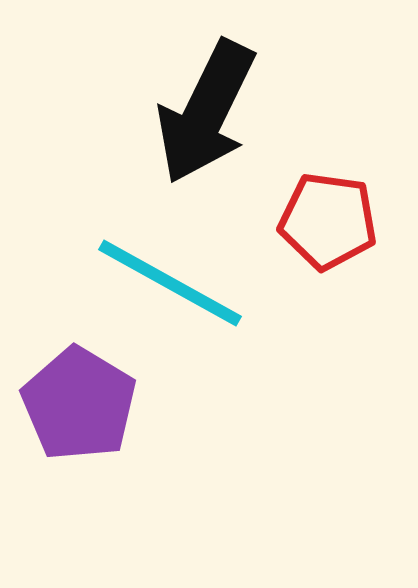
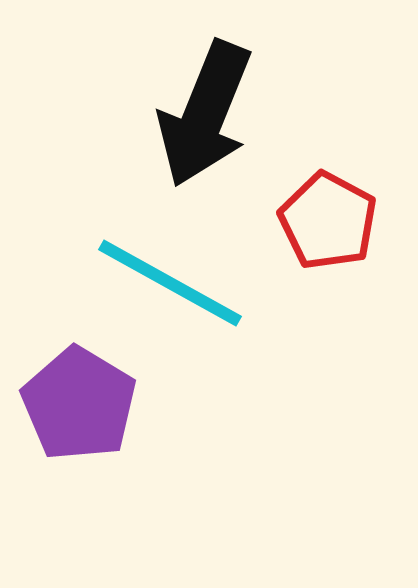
black arrow: moved 1 px left, 2 px down; rotated 4 degrees counterclockwise
red pentagon: rotated 20 degrees clockwise
